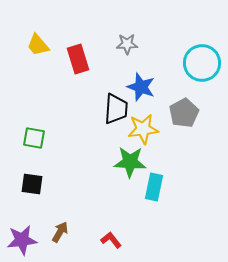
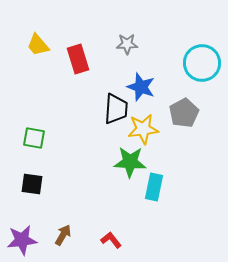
brown arrow: moved 3 px right, 3 px down
